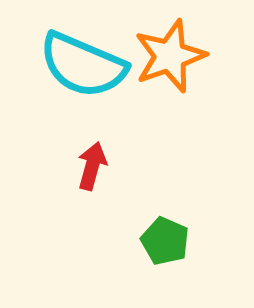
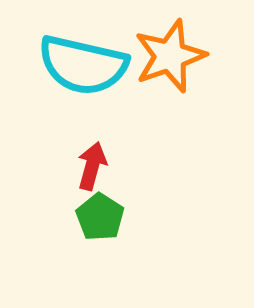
cyan semicircle: rotated 10 degrees counterclockwise
green pentagon: moved 65 px left, 24 px up; rotated 9 degrees clockwise
